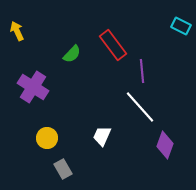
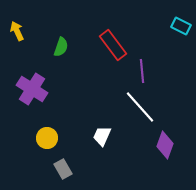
green semicircle: moved 11 px left, 7 px up; rotated 24 degrees counterclockwise
purple cross: moved 1 px left, 2 px down
